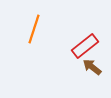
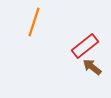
orange line: moved 7 px up
